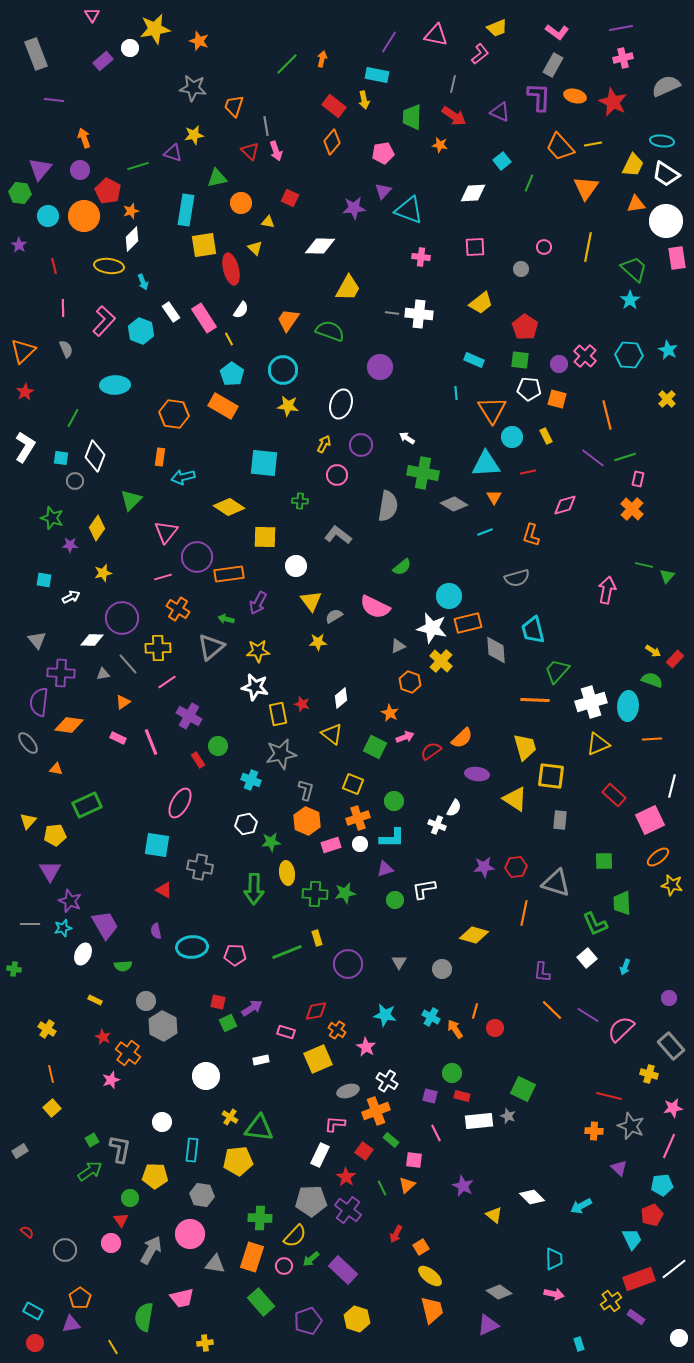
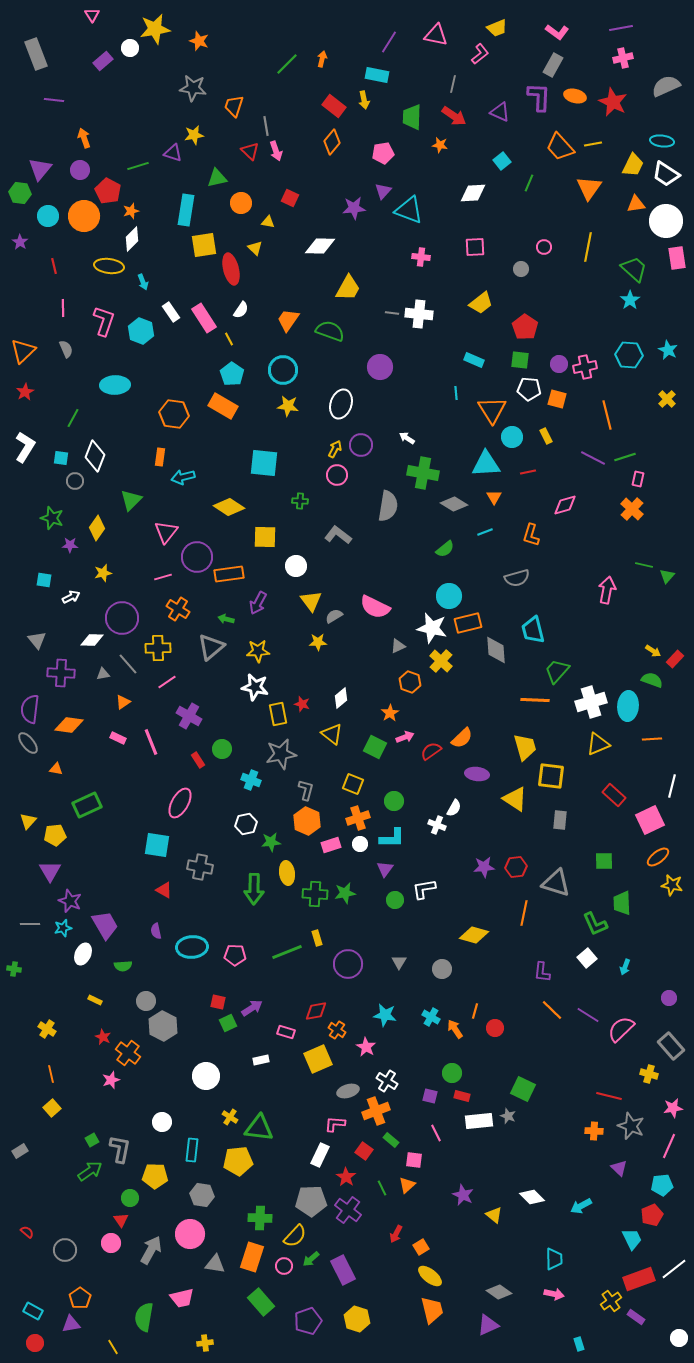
orange triangle at (586, 188): moved 3 px right
purple star at (19, 245): moved 1 px right, 3 px up
pink L-shape at (104, 321): rotated 24 degrees counterclockwise
pink cross at (585, 356): moved 11 px down; rotated 35 degrees clockwise
yellow arrow at (324, 444): moved 11 px right, 5 px down
purple line at (593, 458): rotated 10 degrees counterclockwise
green semicircle at (402, 567): moved 43 px right, 18 px up
purple semicircle at (39, 702): moved 9 px left, 7 px down
orange star at (390, 713): rotated 12 degrees clockwise
green circle at (218, 746): moved 4 px right, 3 px down
purple triangle at (385, 869): rotated 36 degrees counterclockwise
purple star at (463, 1186): moved 9 px down
purple rectangle at (343, 1270): rotated 20 degrees clockwise
